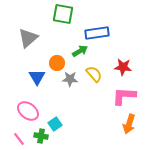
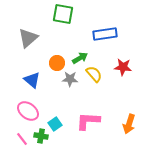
blue rectangle: moved 8 px right, 1 px down
green arrow: moved 7 px down
blue triangle: moved 5 px left, 3 px down; rotated 18 degrees counterclockwise
pink L-shape: moved 36 px left, 25 px down
pink line: moved 3 px right
